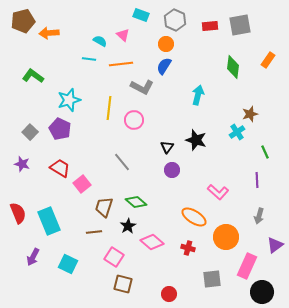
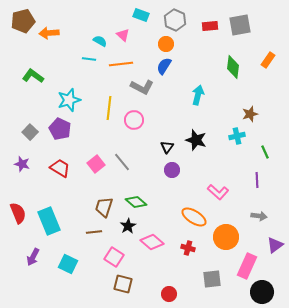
cyan cross at (237, 132): moved 4 px down; rotated 21 degrees clockwise
pink square at (82, 184): moved 14 px right, 20 px up
gray arrow at (259, 216): rotated 98 degrees counterclockwise
